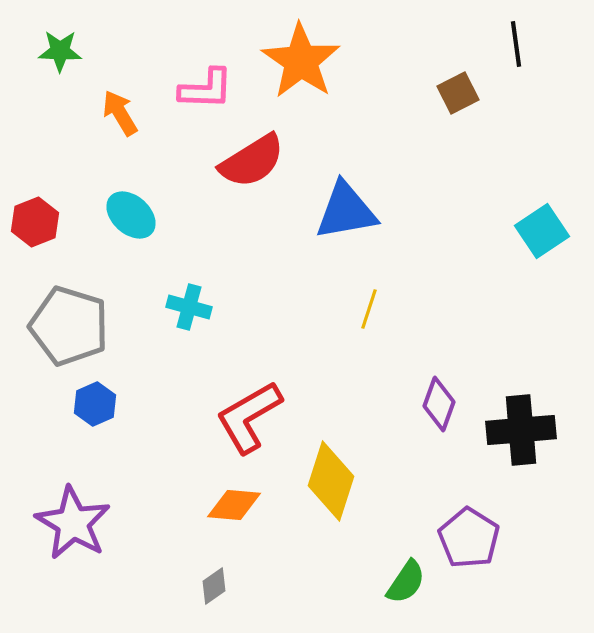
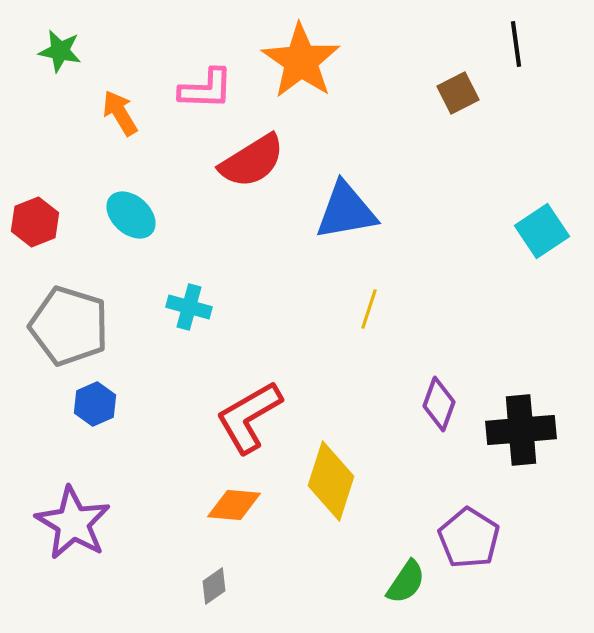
green star: rotated 9 degrees clockwise
